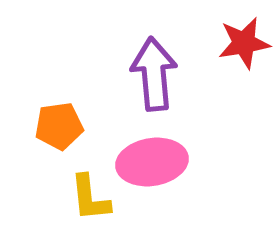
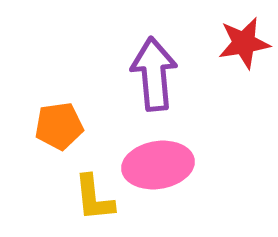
pink ellipse: moved 6 px right, 3 px down
yellow L-shape: moved 4 px right
